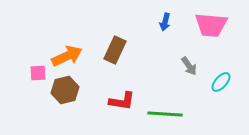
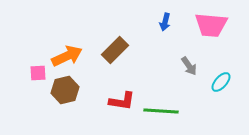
brown rectangle: rotated 20 degrees clockwise
green line: moved 4 px left, 3 px up
